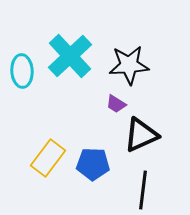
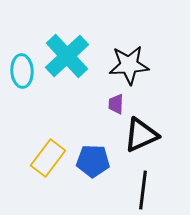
cyan cross: moved 3 px left
purple trapezoid: rotated 60 degrees clockwise
blue pentagon: moved 3 px up
